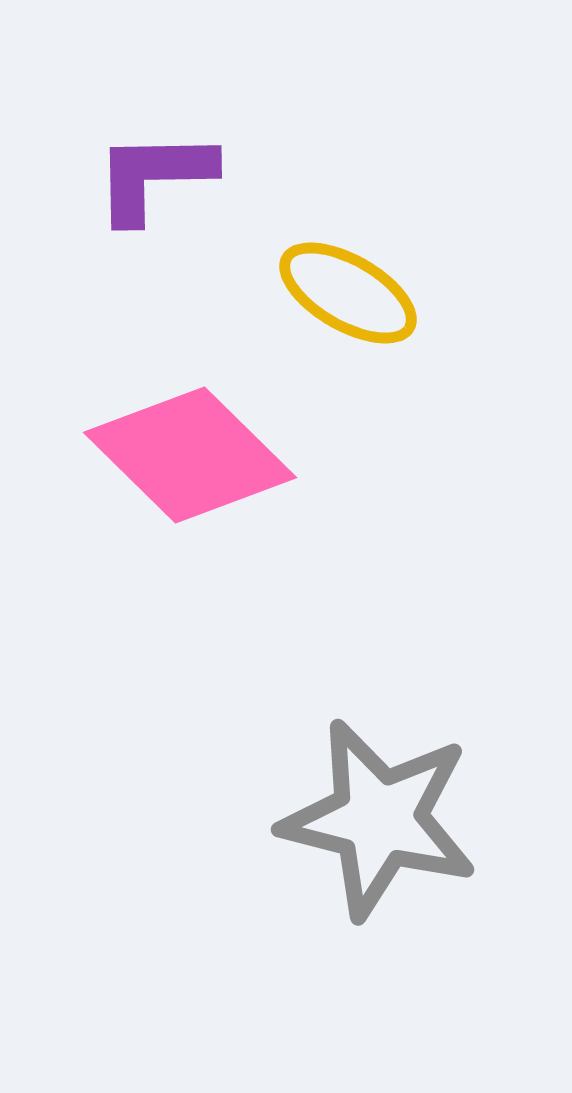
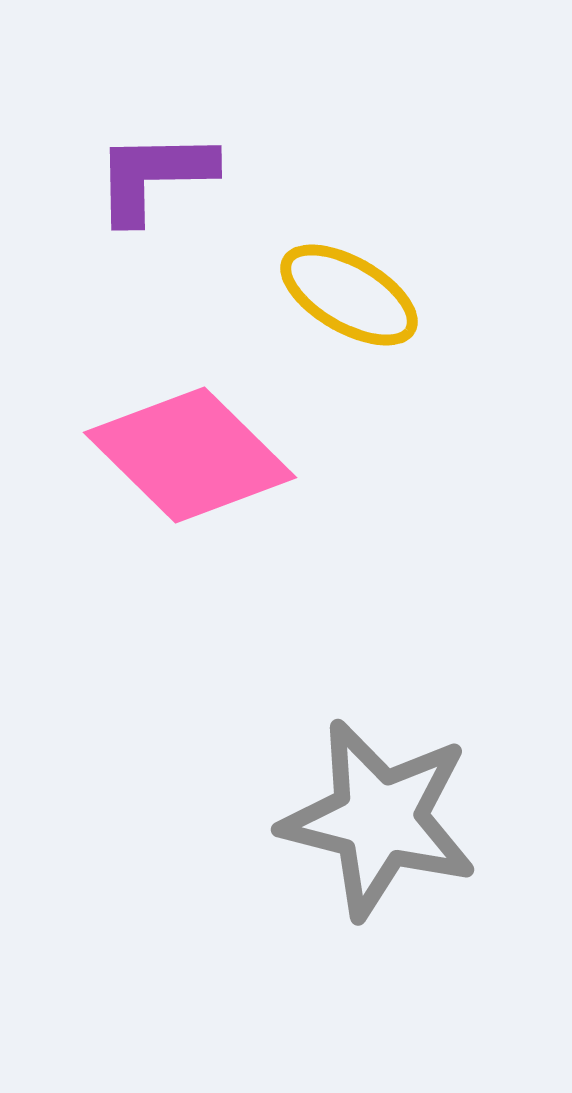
yellow ellipse: moved 1 px right, 2 px down
